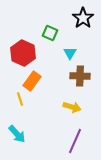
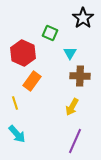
yellow line: moved 5 px left, 4 px down
yellow arrow: rotated 102 degrees clockwise
